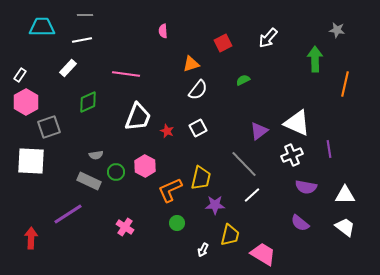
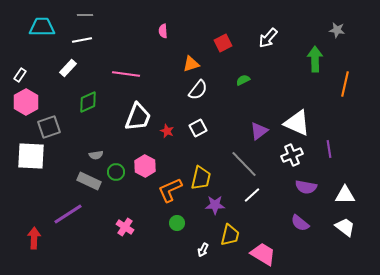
white square at (31, 161): moved 5 px up
red arrow at (31, 238): moved 3 px right
